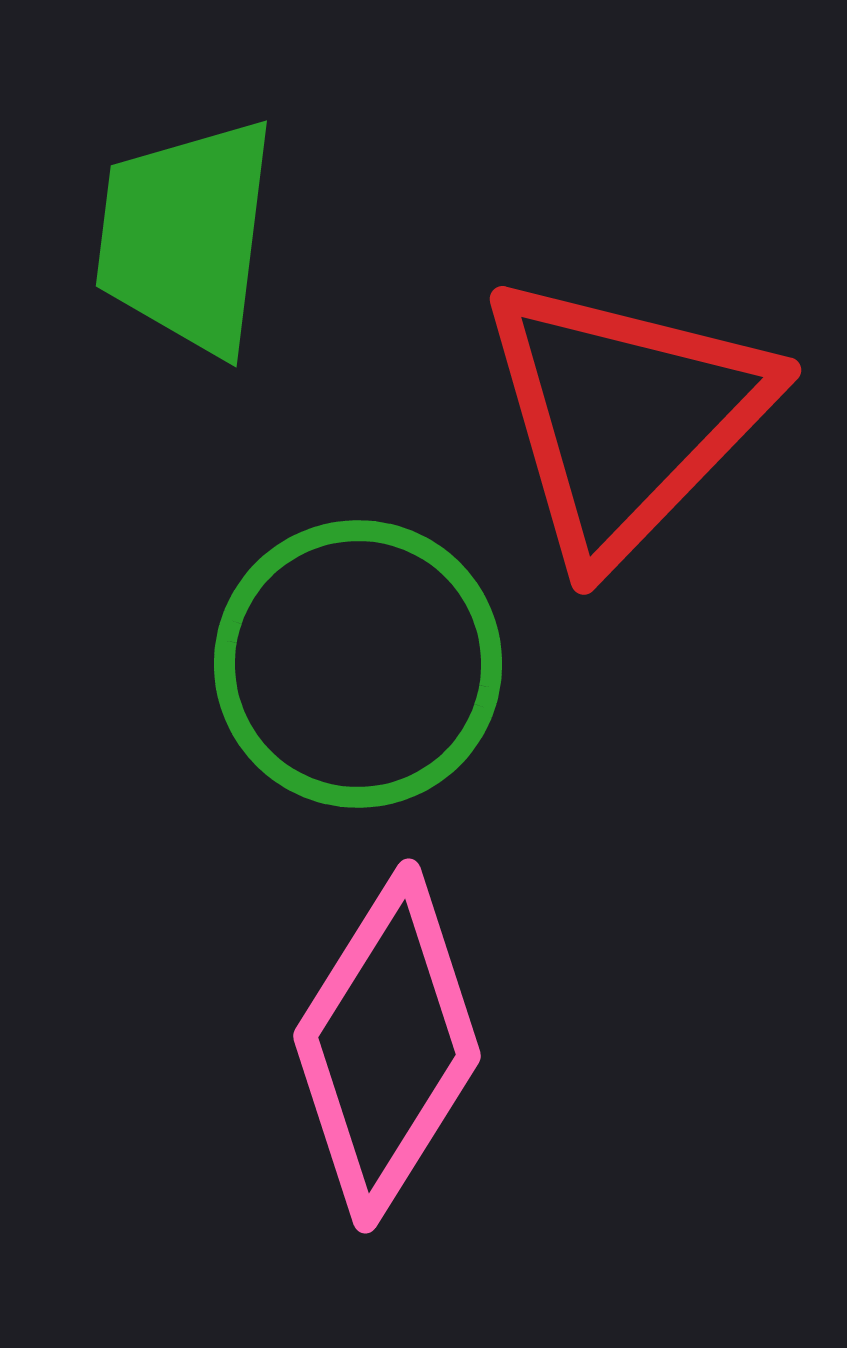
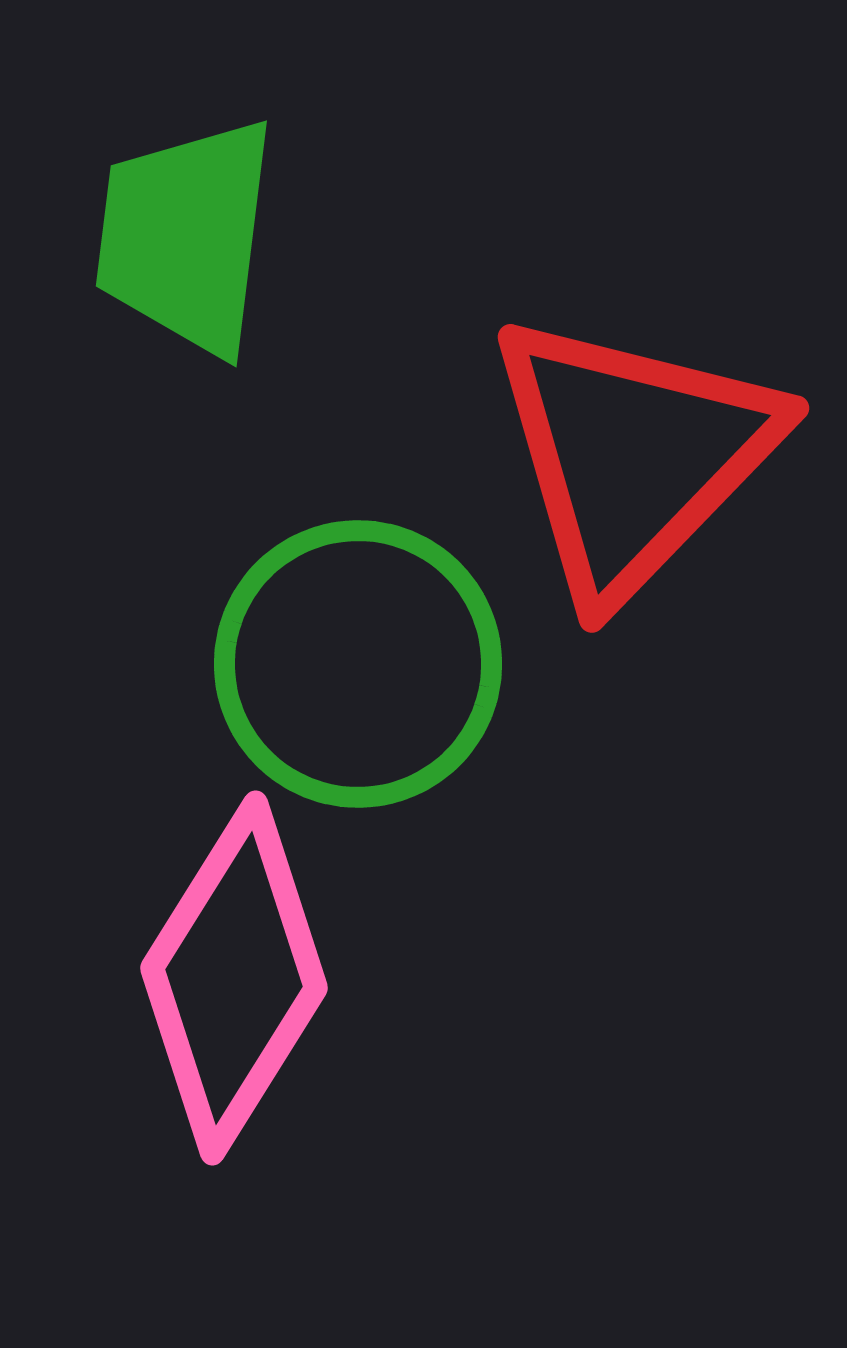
red triangle: moved 8 px right, 38 px down
pink diamond: moved 153 px left, 68 px up
